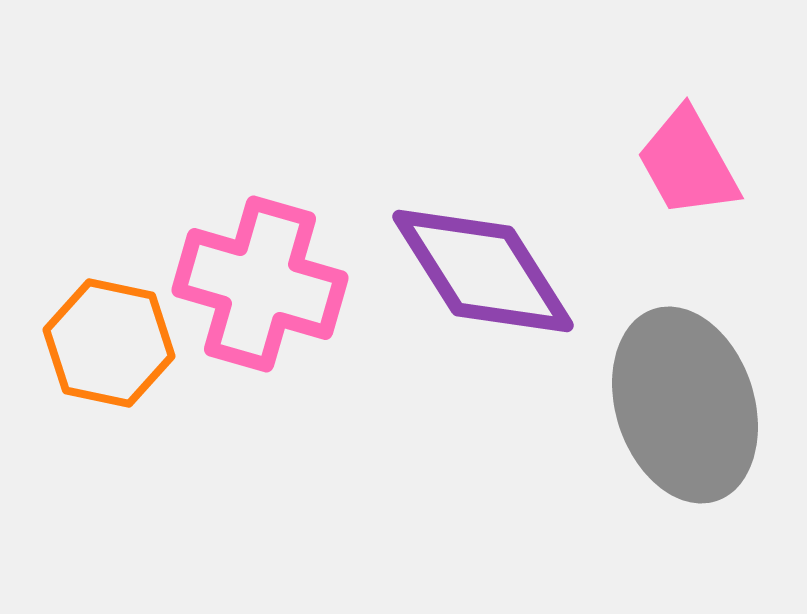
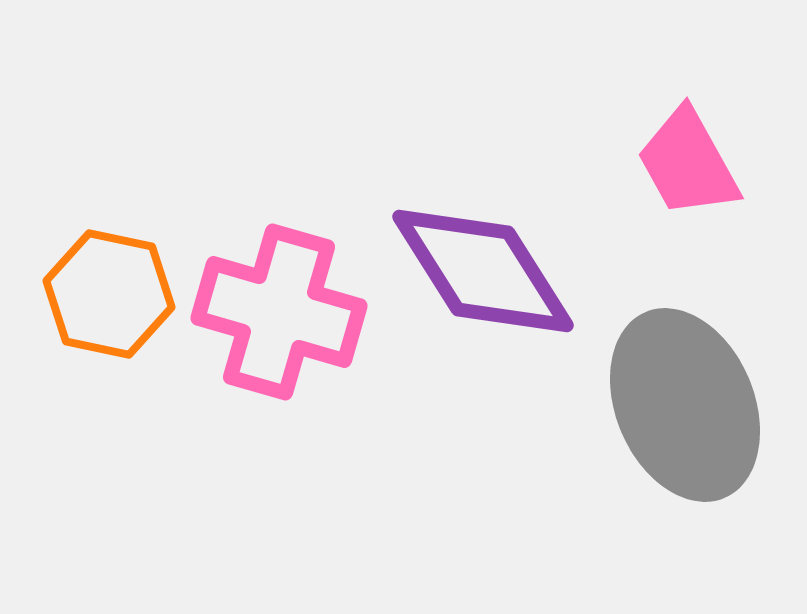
pink cross: moved 19 px right, 28 px down
orange hexagon: moved 49 px up
gray ellipse: rotated 5 degrees counterclockwise
